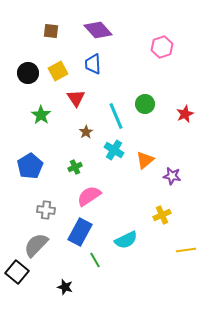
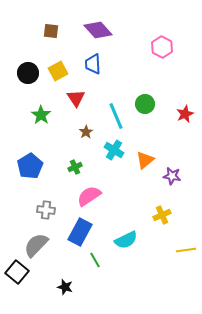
pink hexagon: rotated 15 degrees counterclockwise
